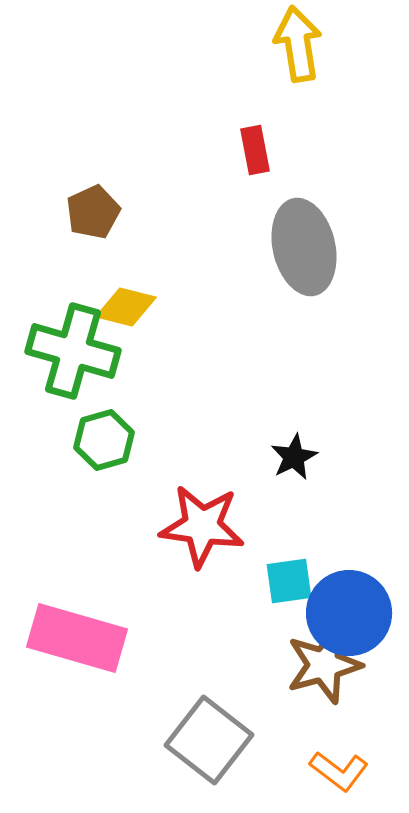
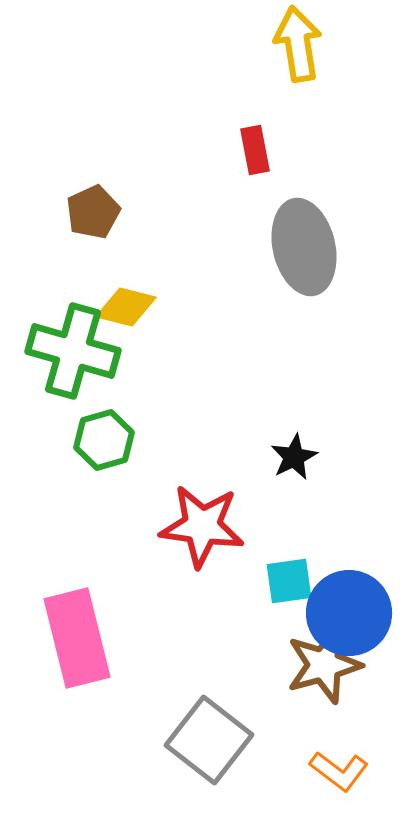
pink rectangle: rotated 60 degrees clockwise
